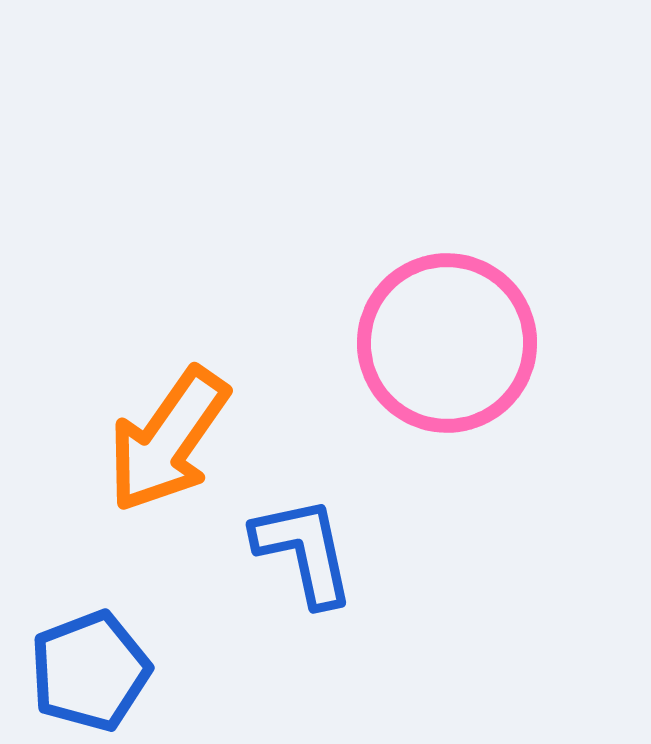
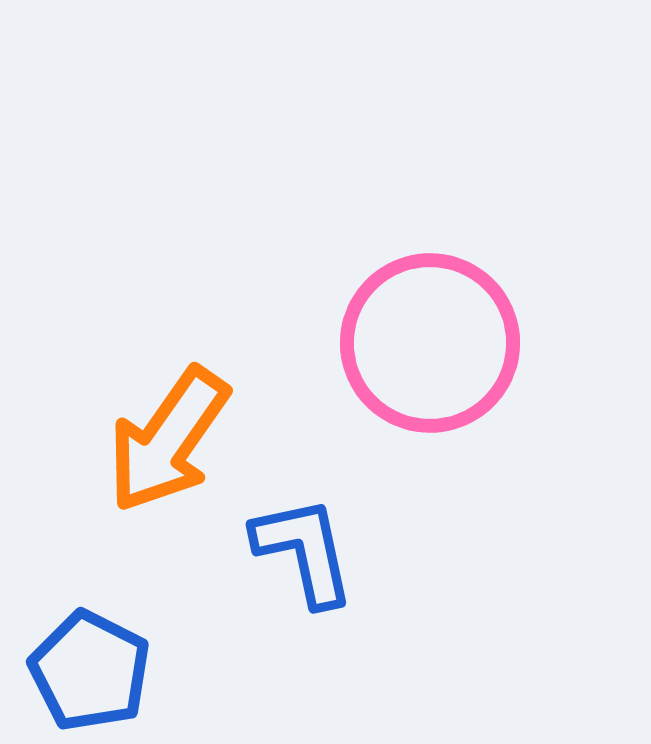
pink circle: moved 17 px left
blue pentagon: rotated 24 degrees counterclockwise
